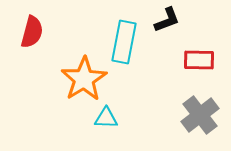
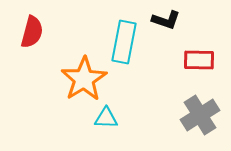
black L-shape: moved 1 px left; rotated 40 degrees clockwise
gray cross: rotated 6 degrees clockwise
